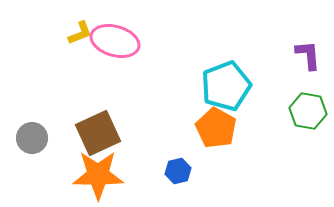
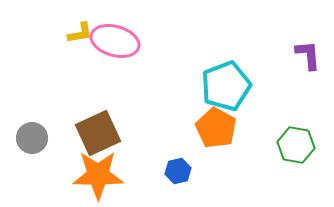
yellow L-shape: rotated 12 degrees clockwise
green hexagon: moved 12 px left, 34 px down
